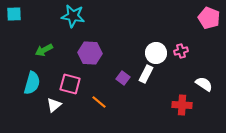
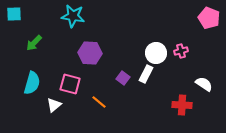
green arrow: moved 10 px left, 7 px up; rotated 18 degrees counterclockwise
